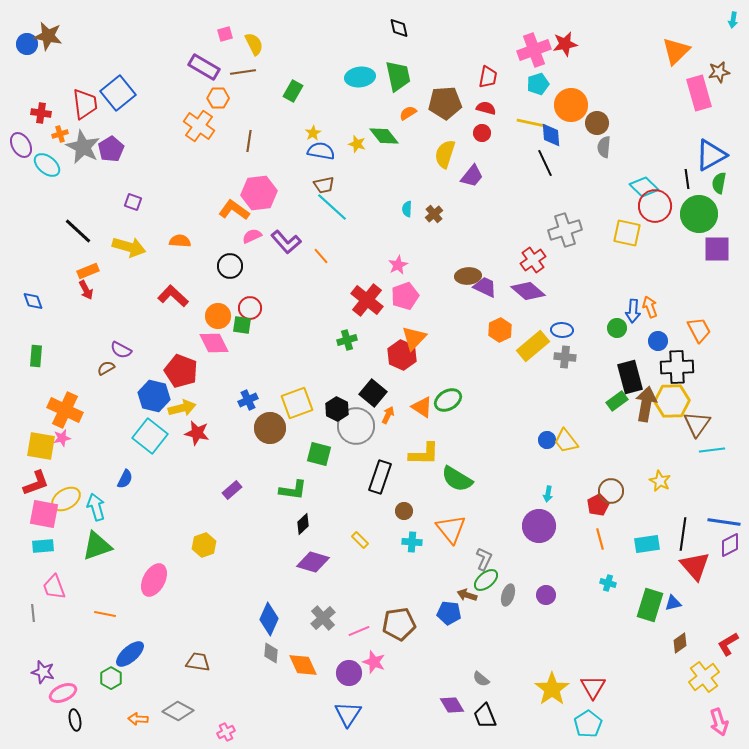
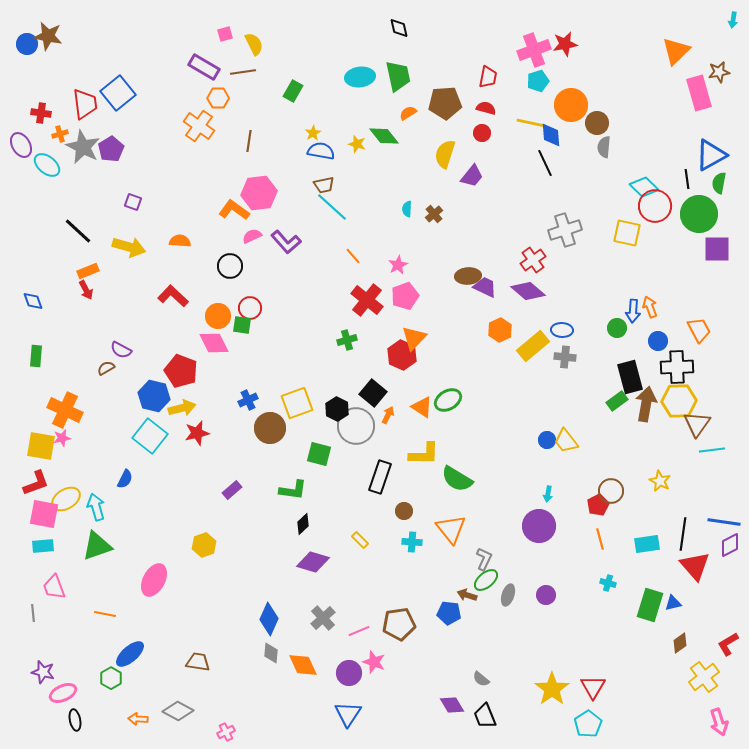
cyan pentagon at (538, 84): moved 3 px up
orange line at (321, 256): moved 32 px right
yellow hexagon at (672, 401): moved 7 px right
red star at (197, 433): rotated 25 degrees counterclockwise
